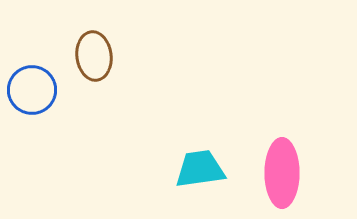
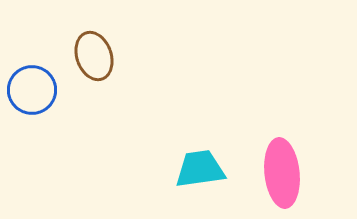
brown ellipse: rotated 12 degrees counterclockwise
pink ellipse: rotated 6 degrees counterclockwise
